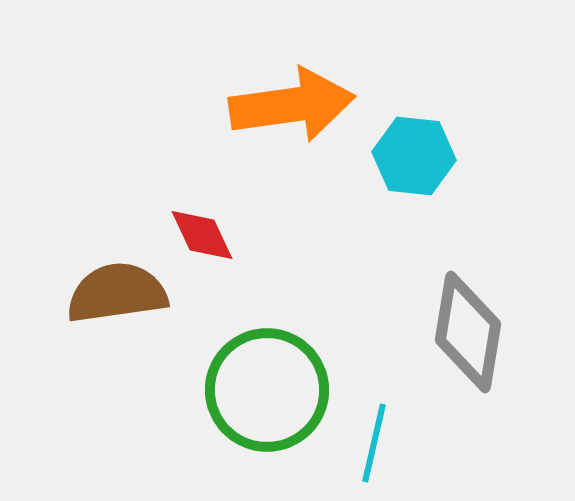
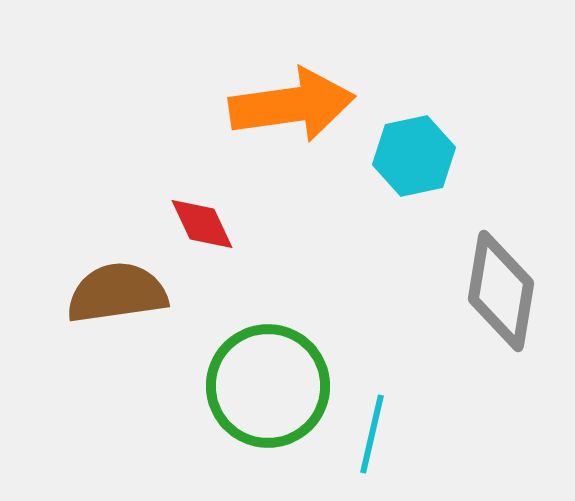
cyan hexagon: rotated 18 degrees counterclockwise
red diamond: moved 11 px up
gray diamond: moved 33 px right, 41 px up
green circle: moved 1 px right, 4 px up
cyan line: moved 2 px left, 9 px up
